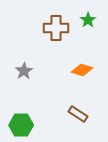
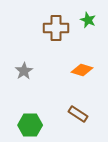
green star: rotated 14 degrees counterclockwise
green hexagon: moved 9 px right
